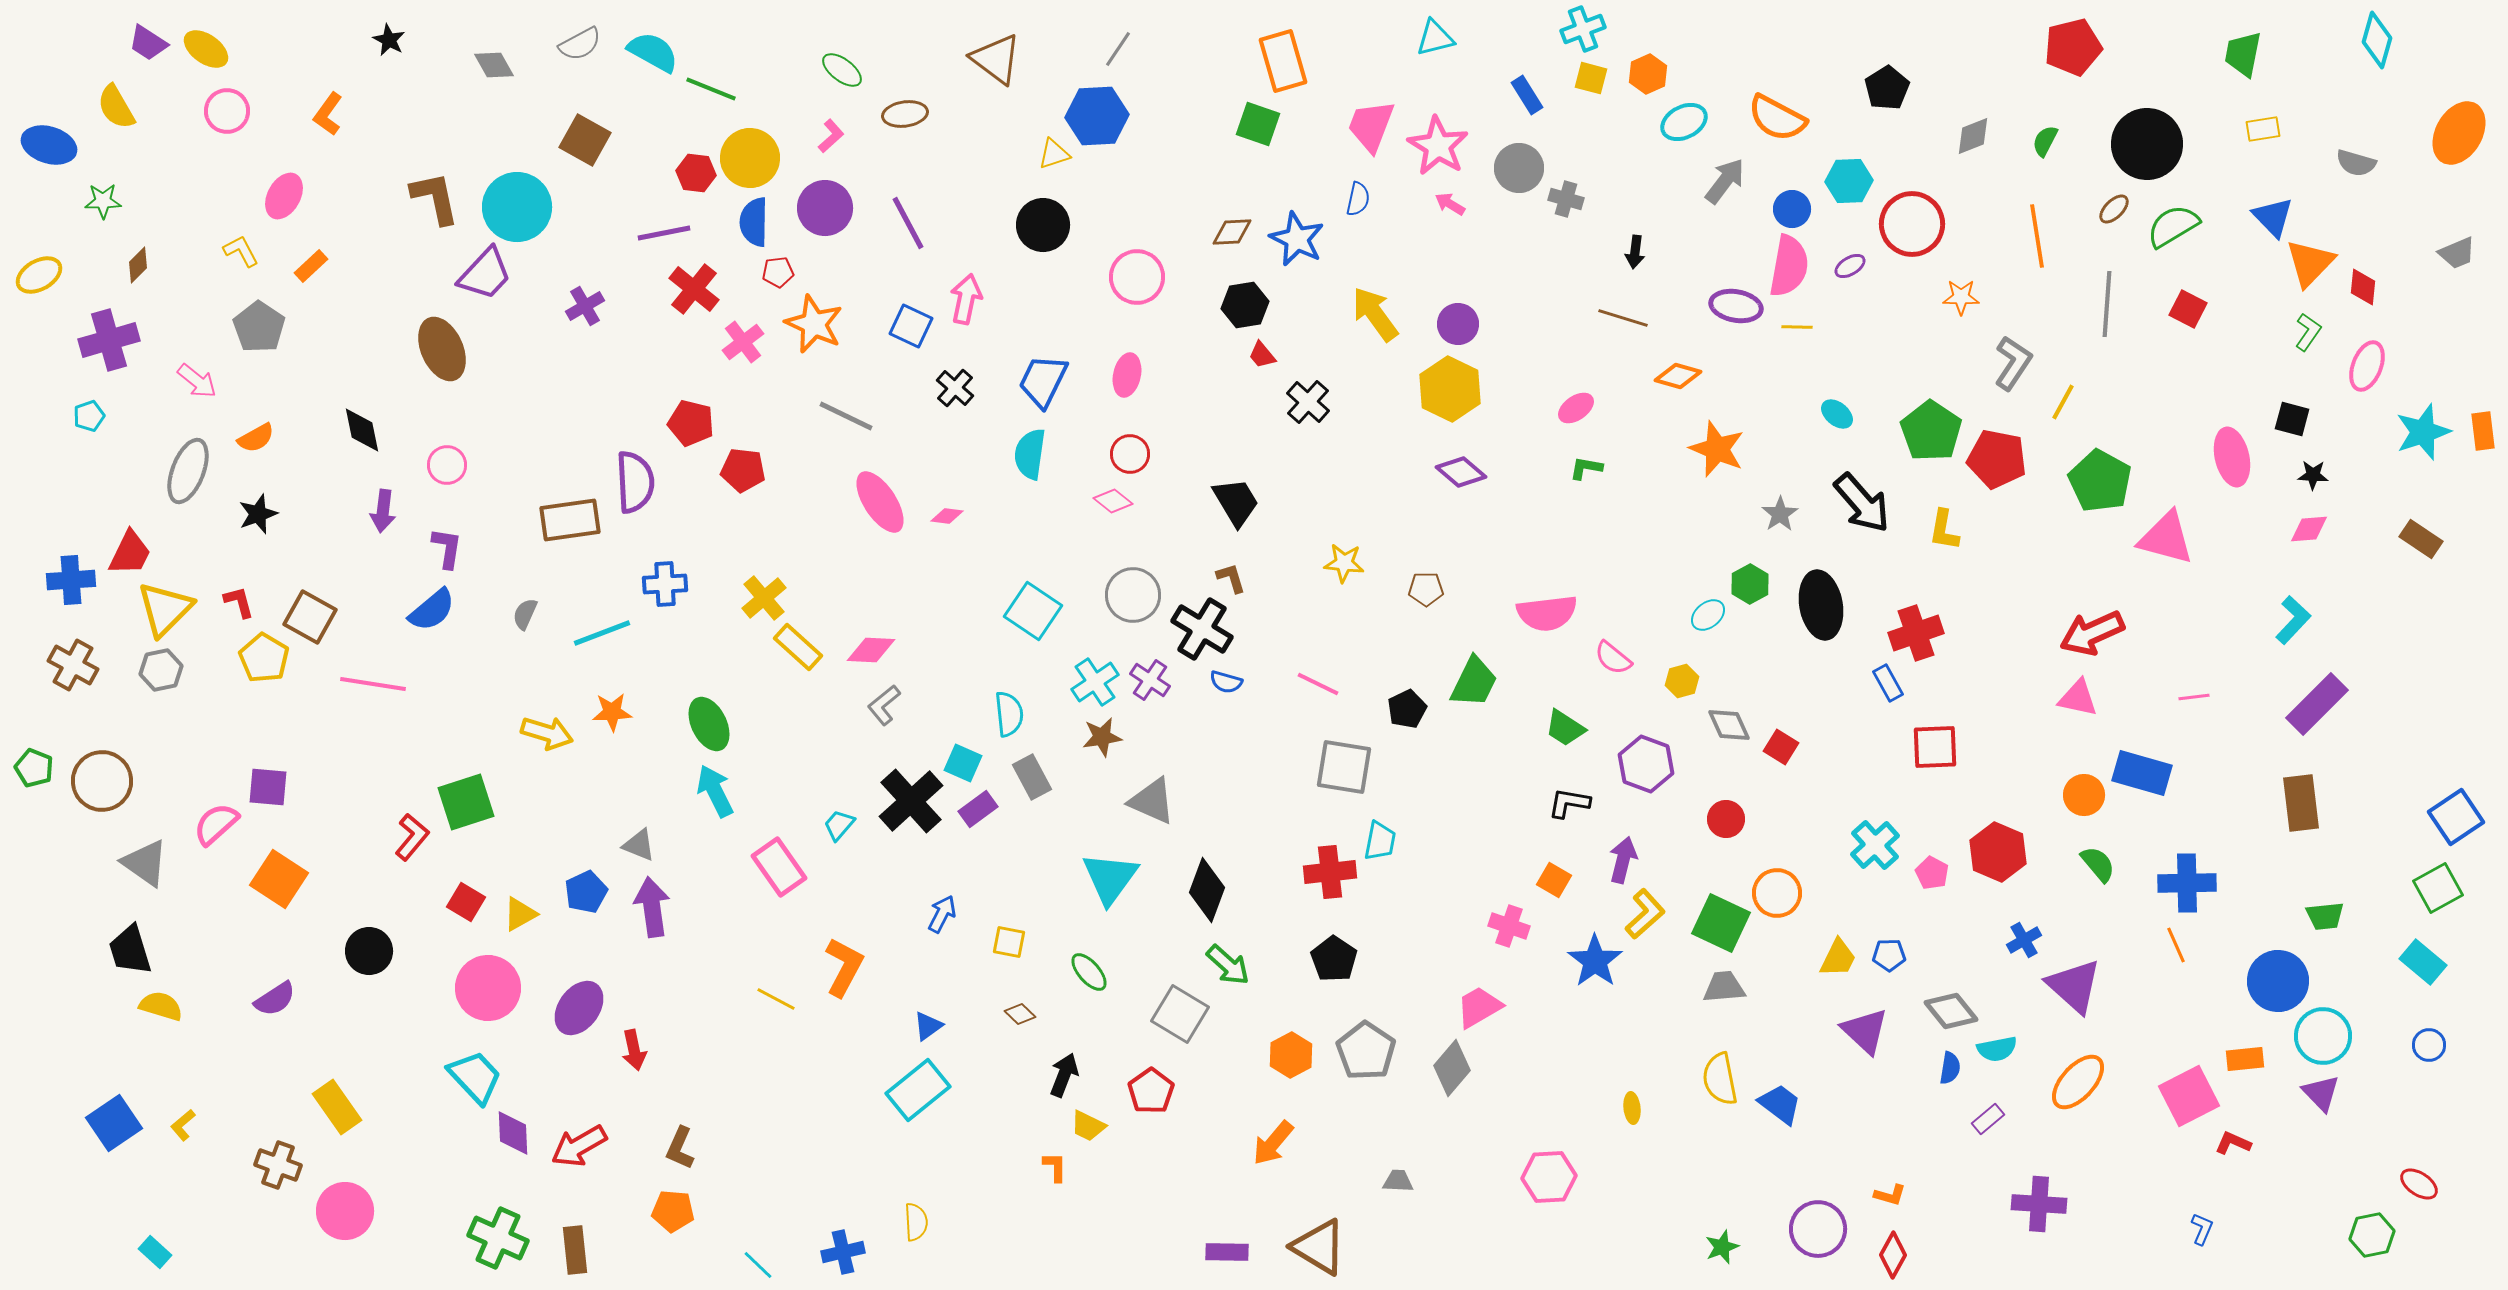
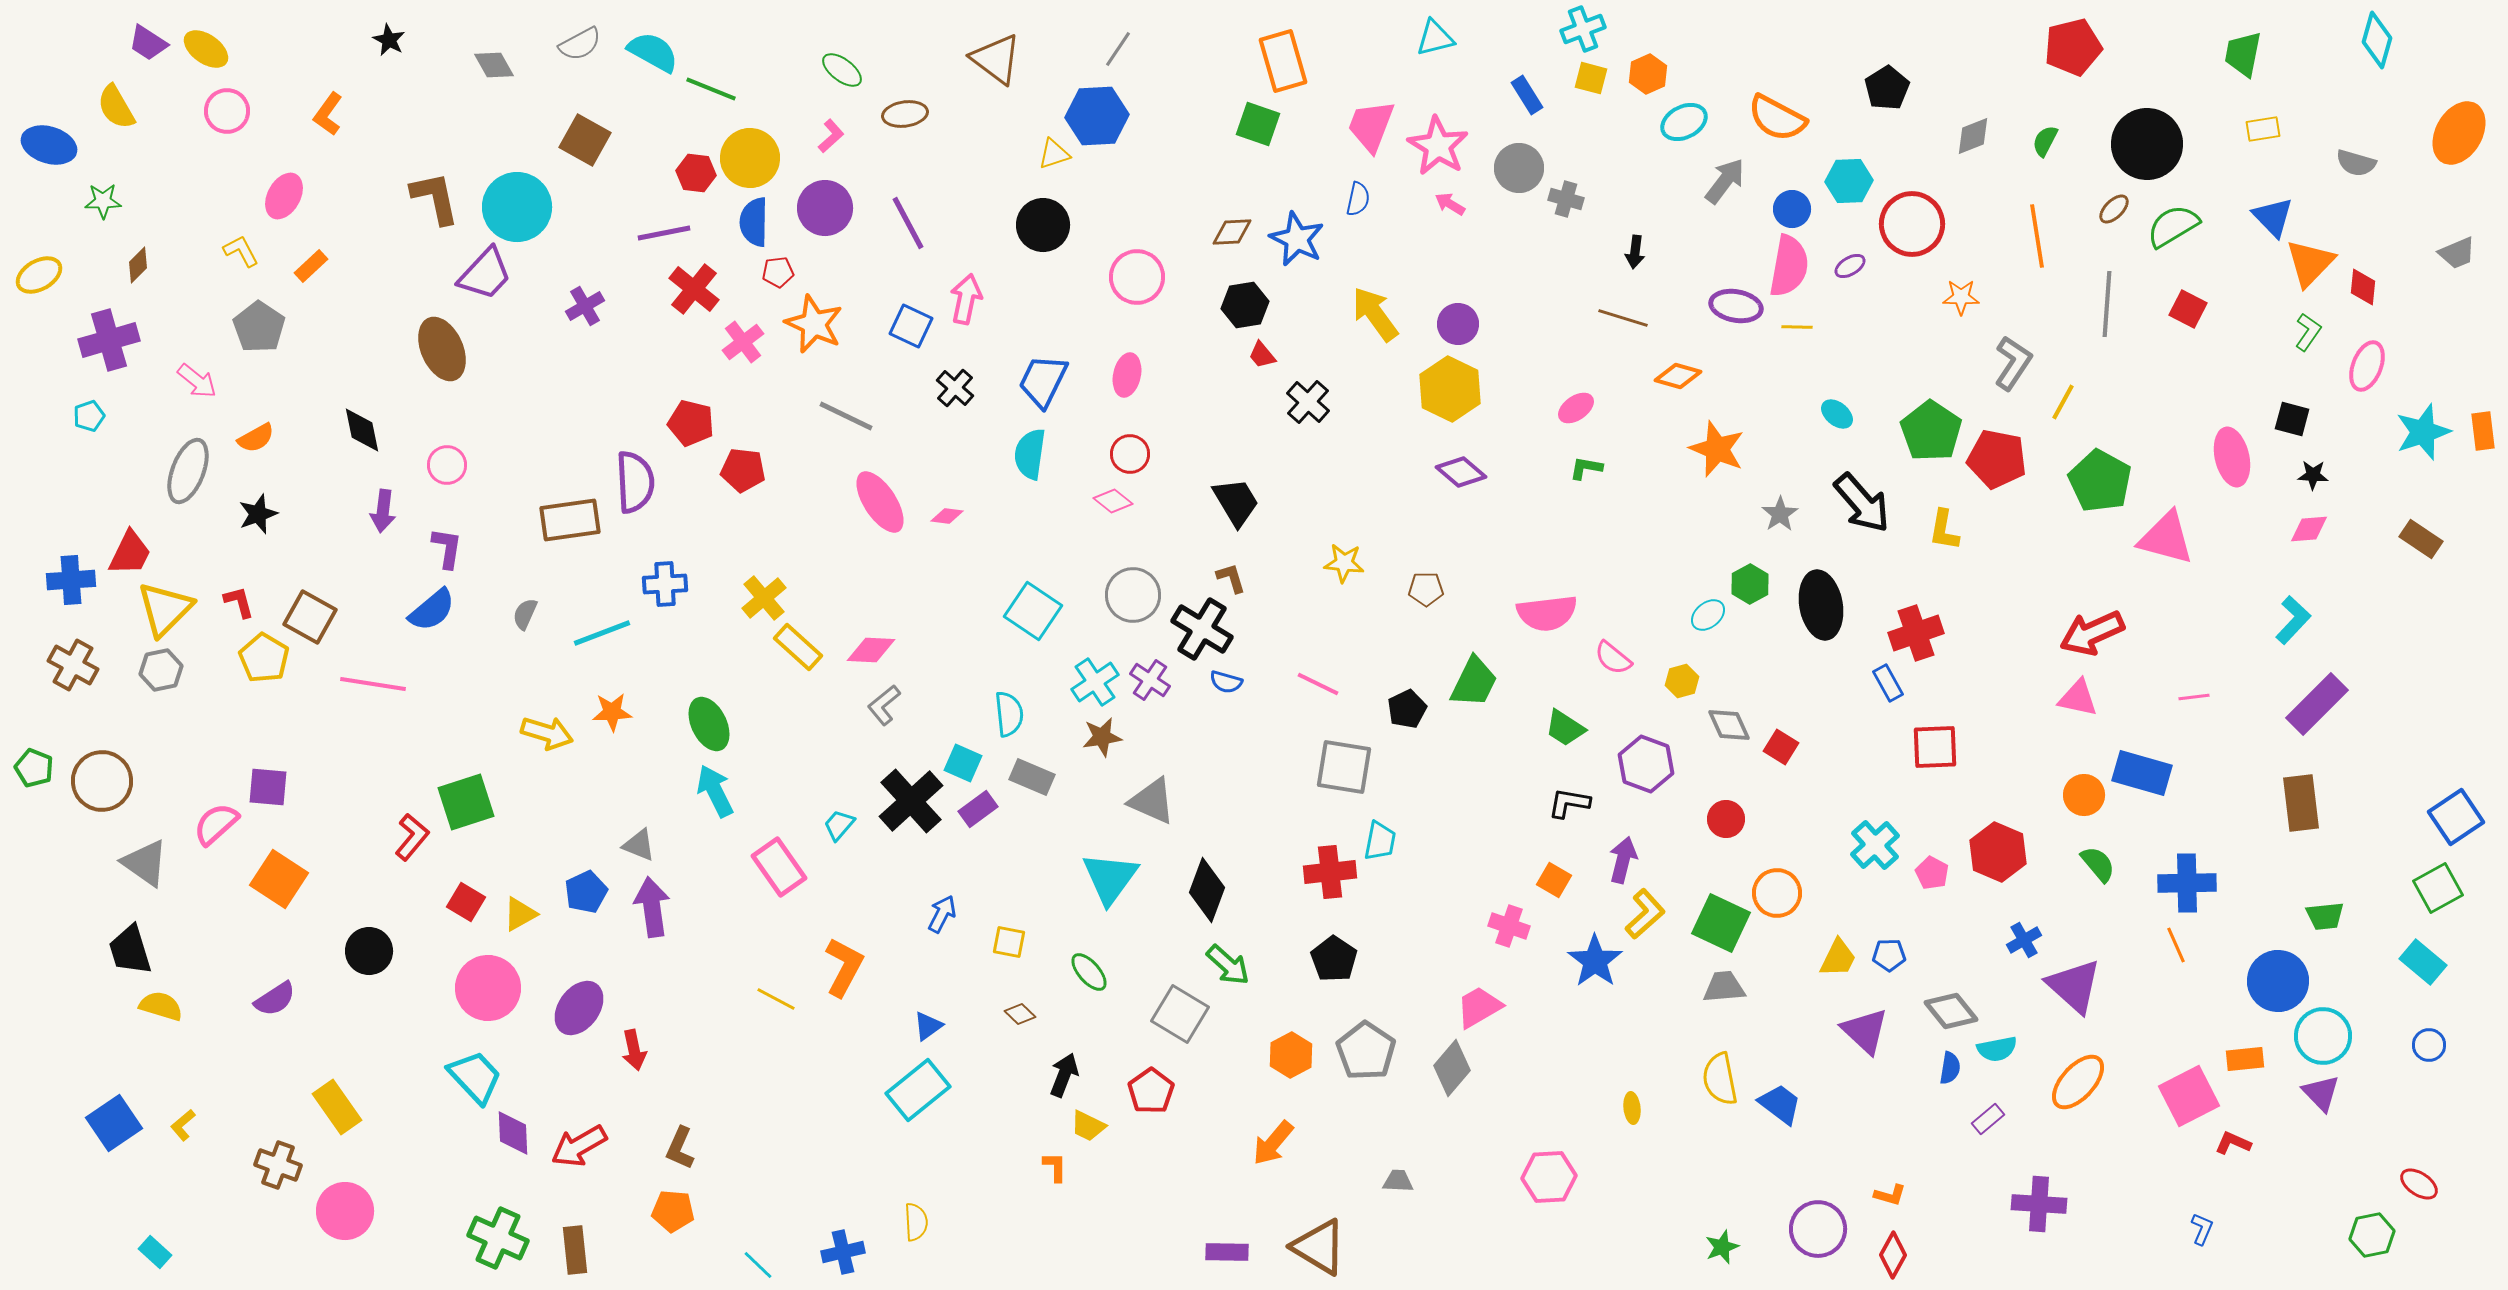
gray rectangle at (1032, 777): rotated 39 degrees counterclockwise
